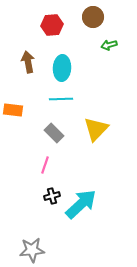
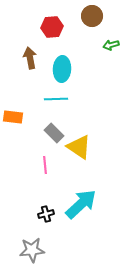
brown circle: moved 1 px left, 1 px up
red hexagon: moved 2 px down
green arrow: moved 2 px right
brown arrow: moved 2 px right, 4 px up
cyan ellipse: moved 1 px down
cyan line: moved 5 px left
orange rectangle: moved 7 px down
yellow triangle: moved 17 px left, 18 px down; rotated 40 degrees counterclockwise
pink line: rotated 24 degrees counterclockwise
black cross: moved 6 px left, 18 px down
